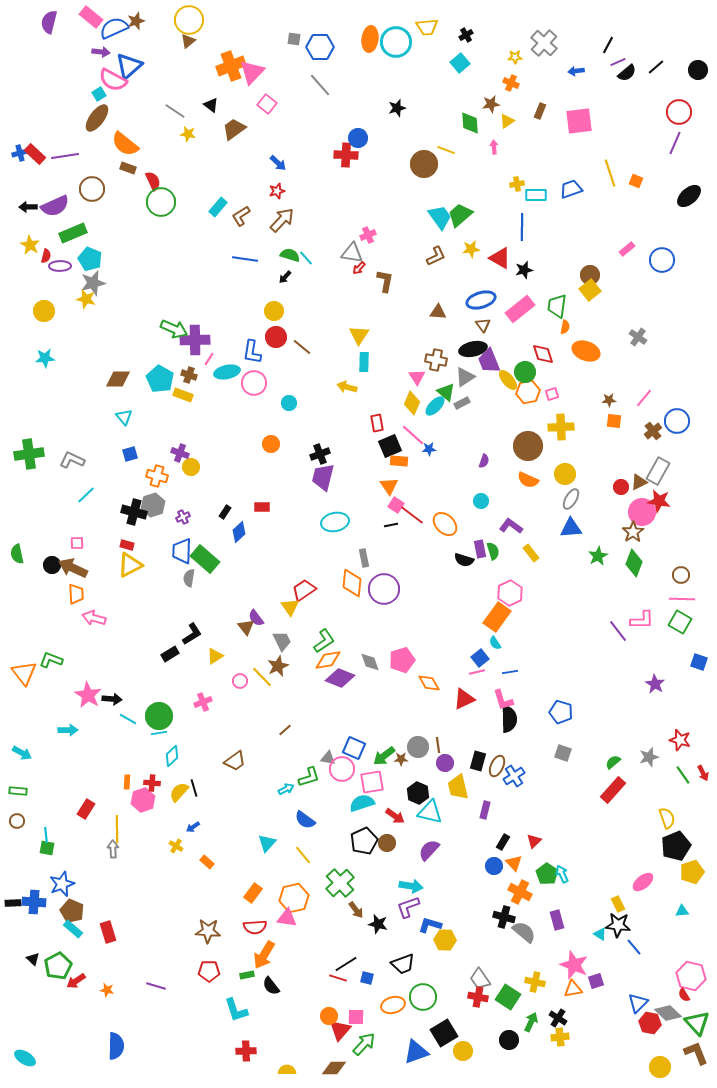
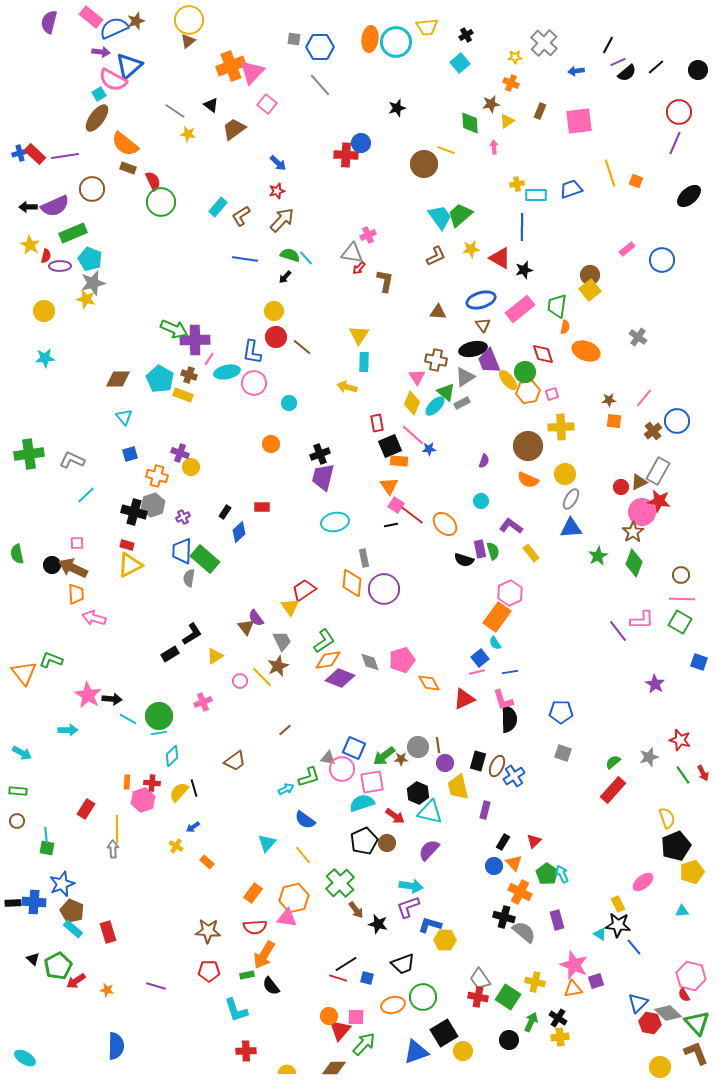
blue circle at (358, 138): moved 3 px right, 5 px down
blue pentagon at (561, 712): rotated 15 degrees counterclockwise
